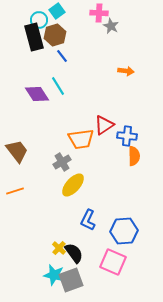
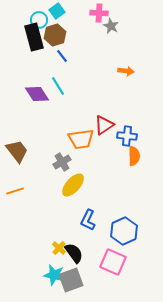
blue hexagon: rotated 20 degrees counterclockwise
